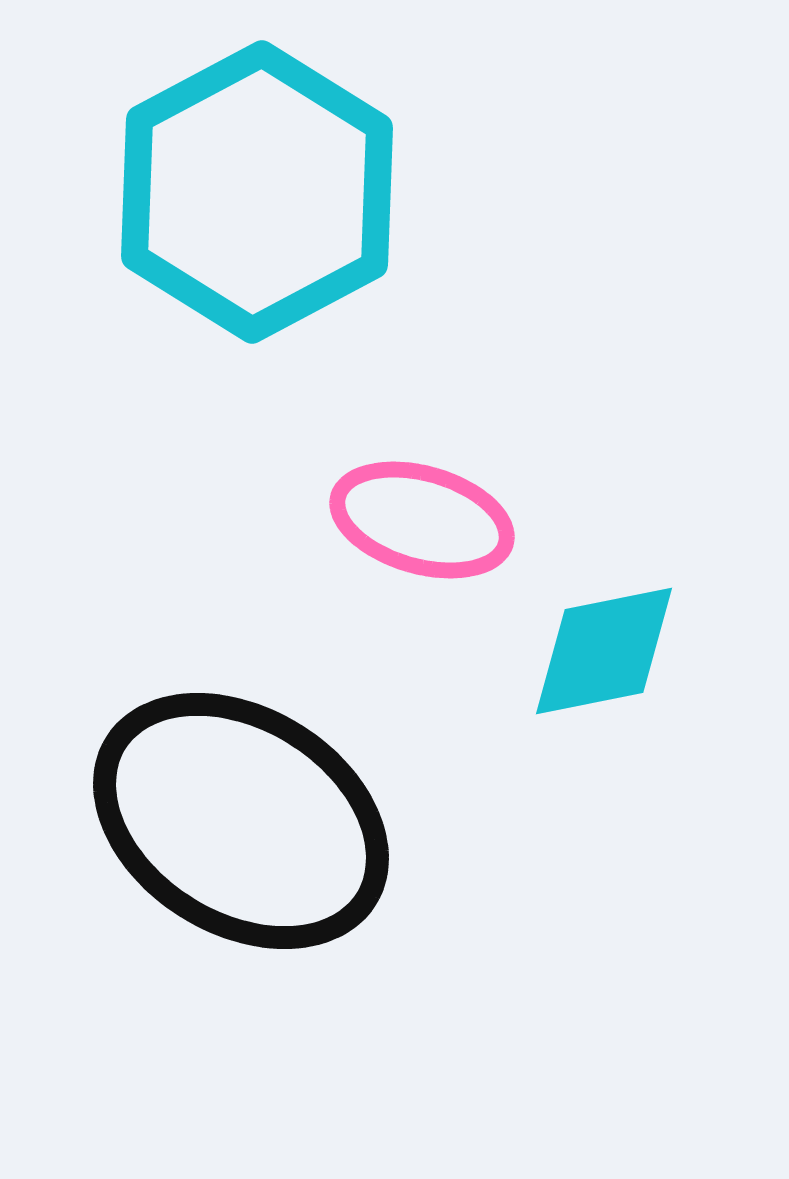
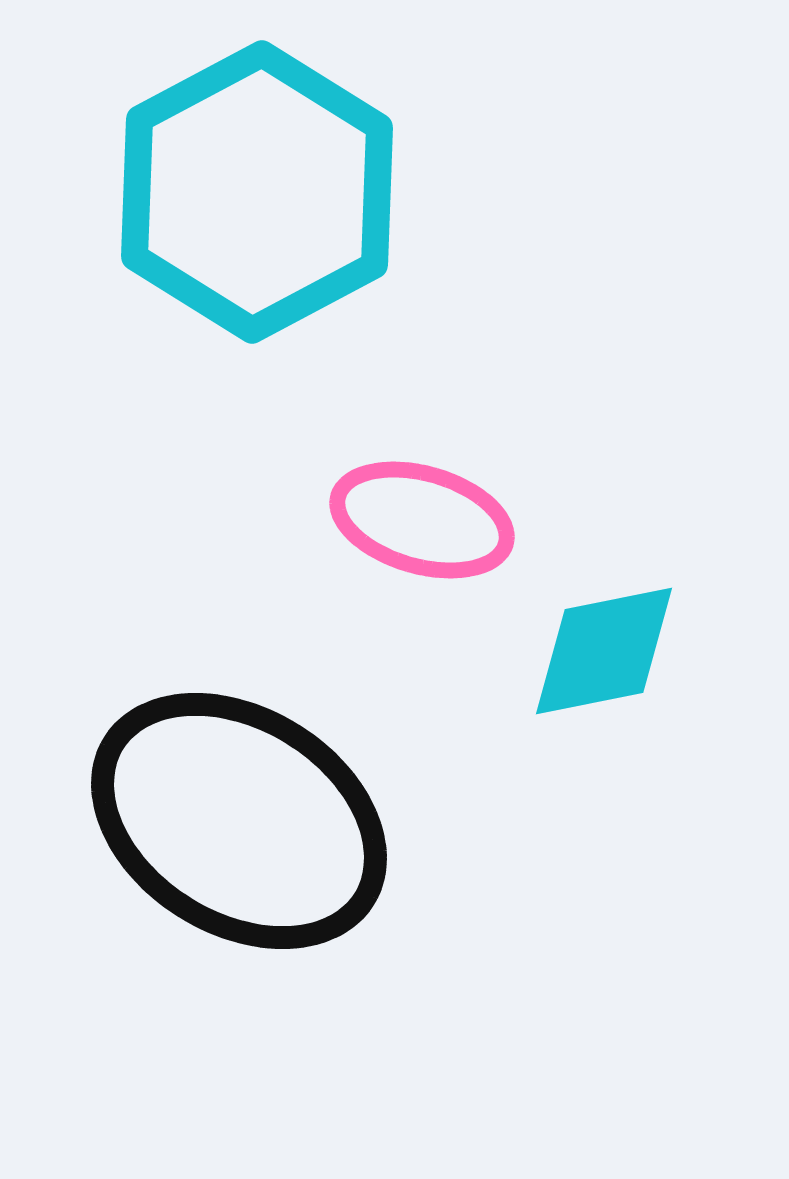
black ellipse: moved 2 px left
